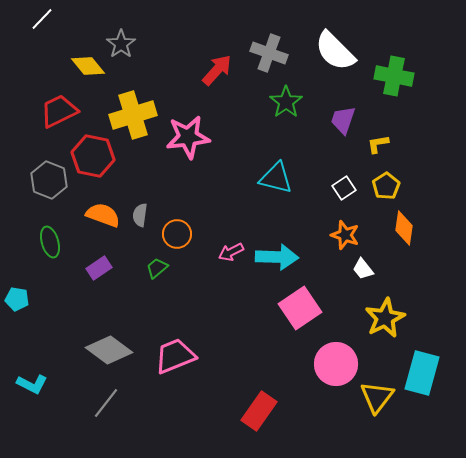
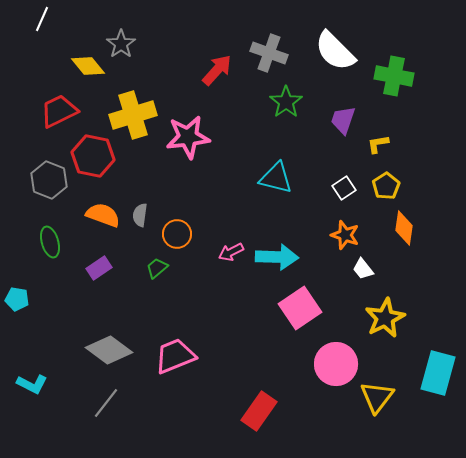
white line: rotated 20 degrees counterclockwise
cyan rectangle: moved 16 px right
